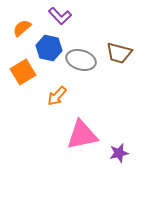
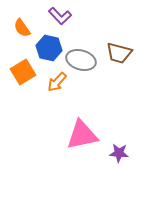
orange semicircle: rotated 84 degrees counterclockwise
orange arrow: moved 14 px up
purple star: rotated 18 degrees clockwise
